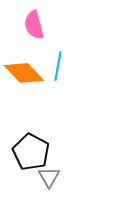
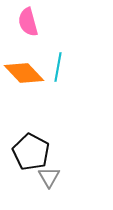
pink semicircle: moved 6 px left, 3 px up
cyan line: moved 1 px down
